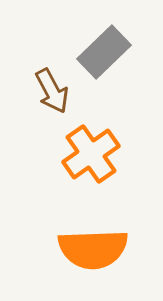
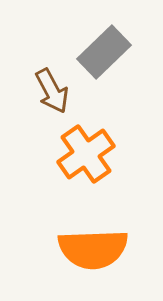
orange cross: moved 5 px left
